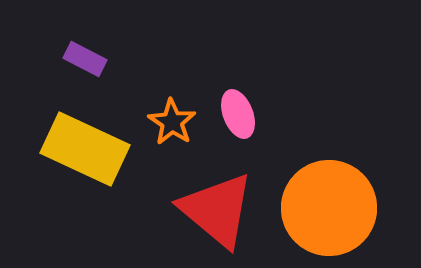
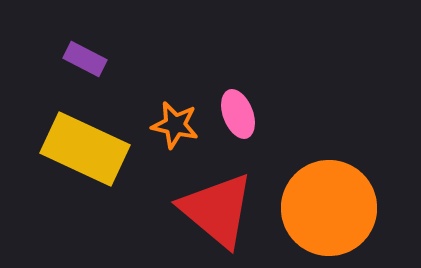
orange star: moved 3 px right, 3 px down; rotated 21 degrees counterclockwise
